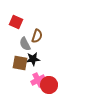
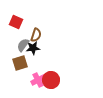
brown semicircle: moved 1 px left, 1 px up
gray semicircle: moved 2 px left, 1 px down; rotated 64 degrees clockwise
black star: moved 11 px up
brown square: rotated 28 degrees counterclockwise
red circle: moved 2 px right, 5 px up
